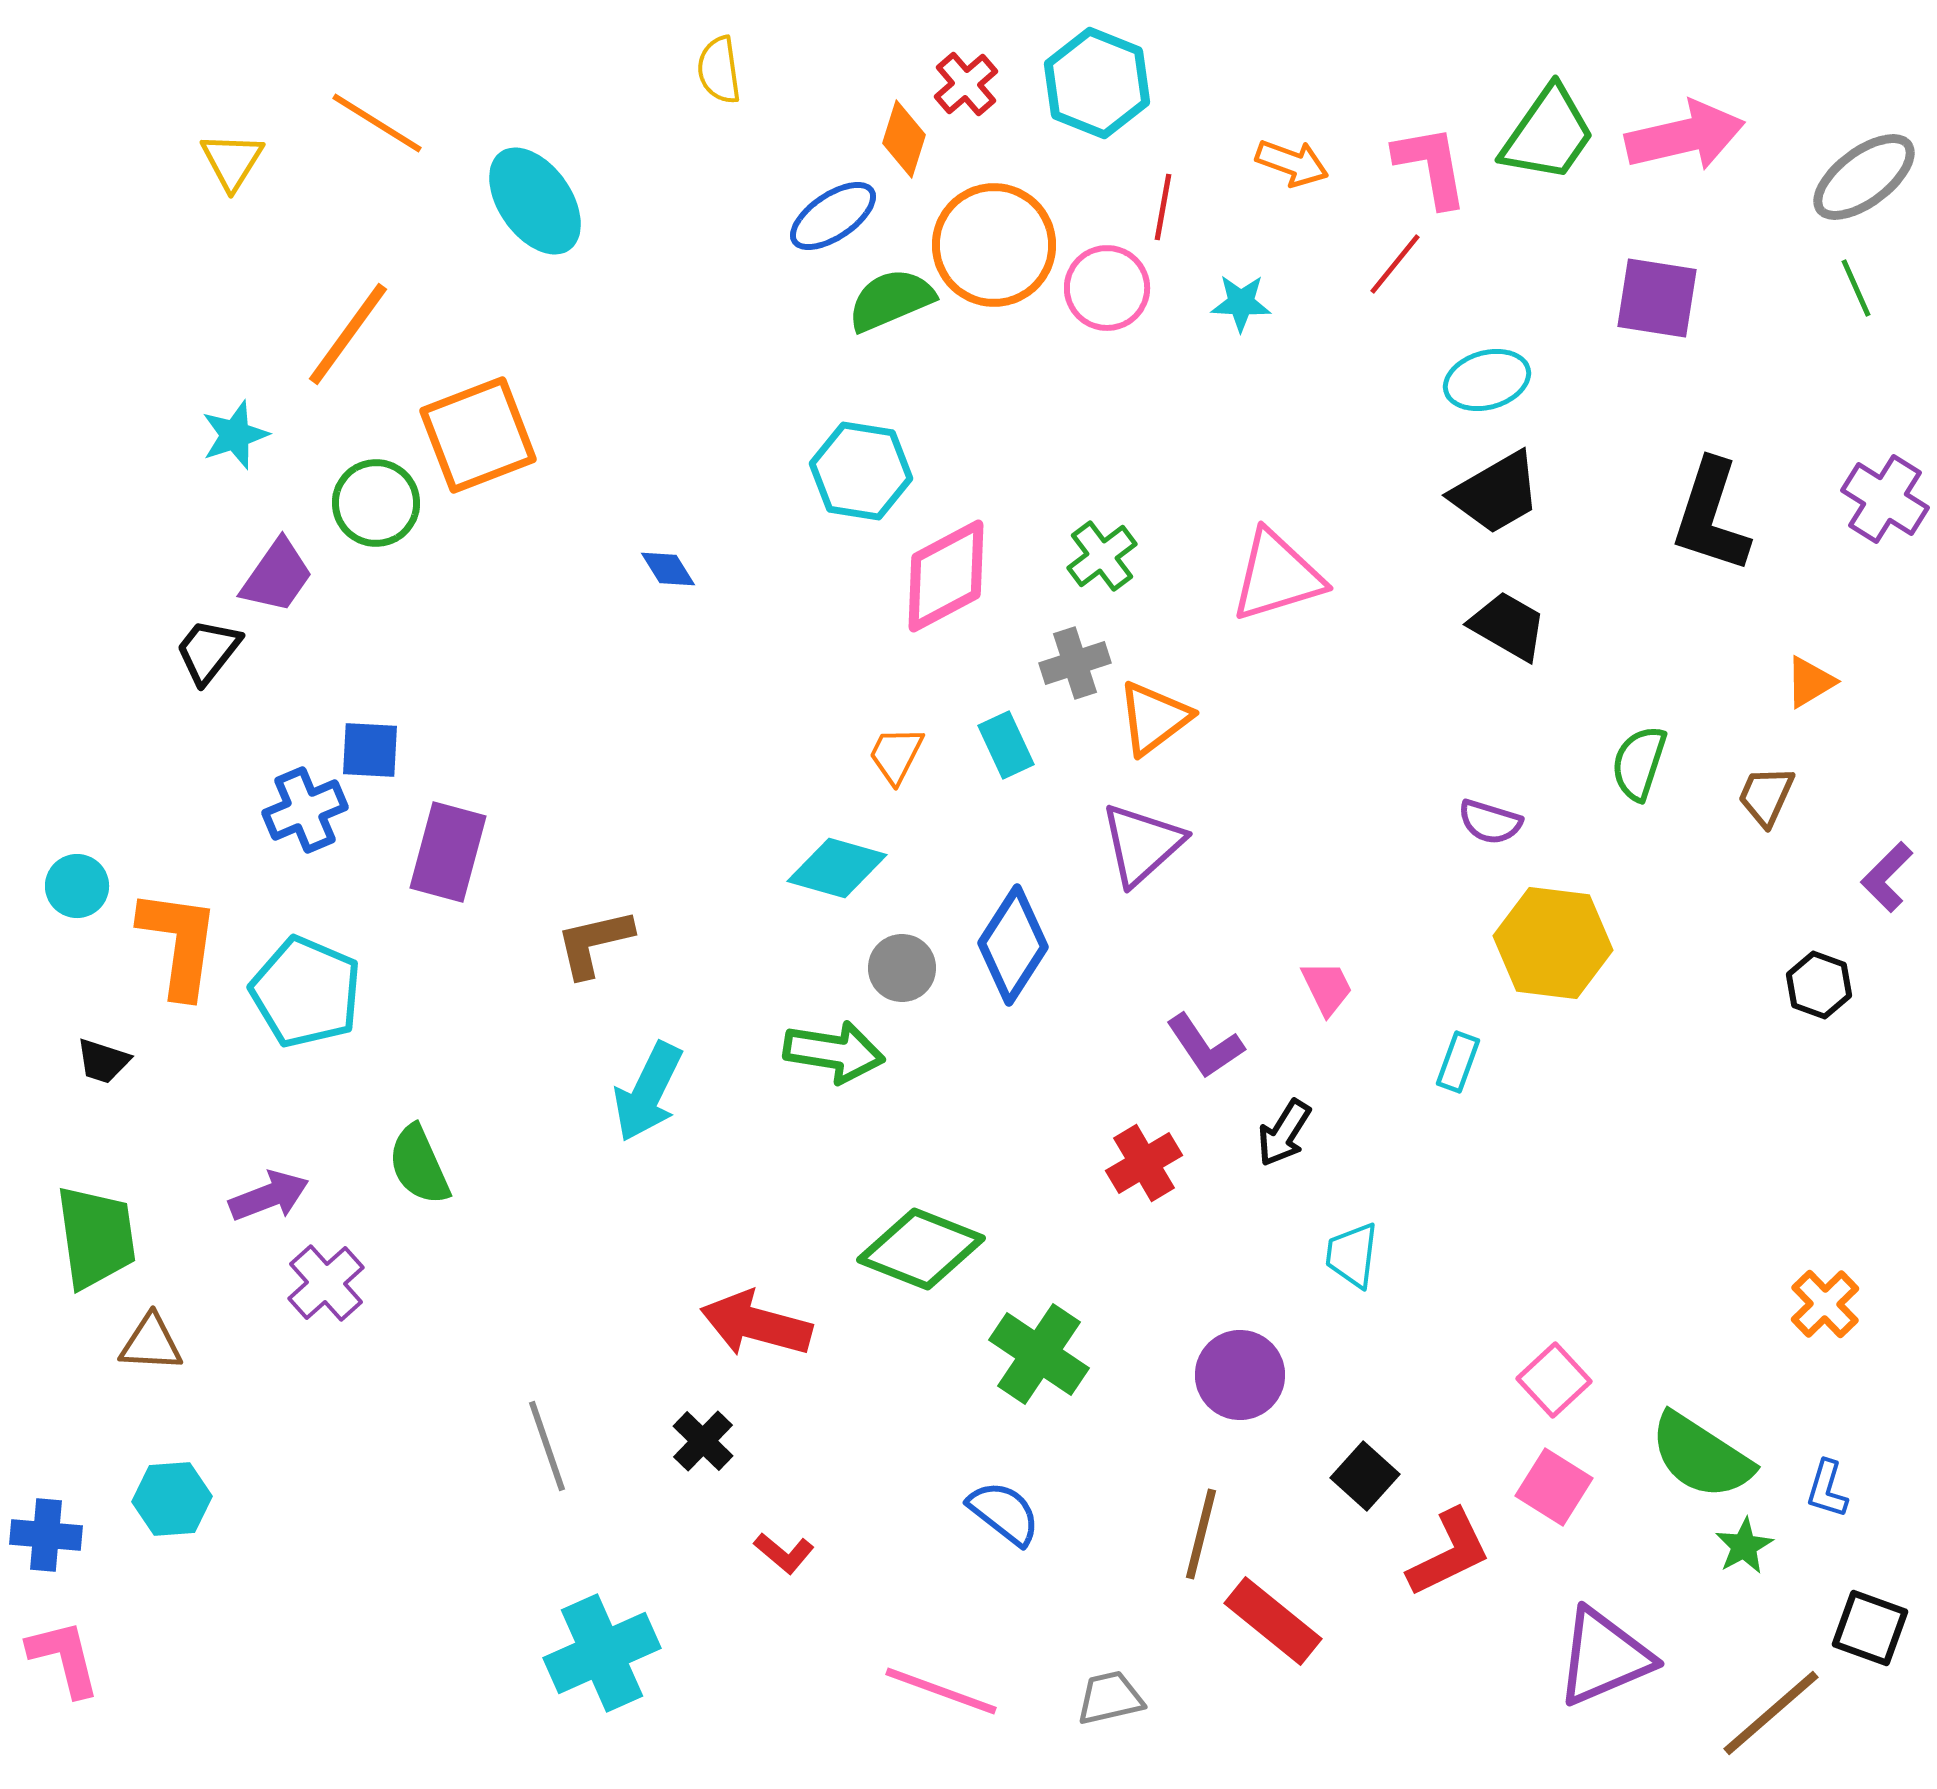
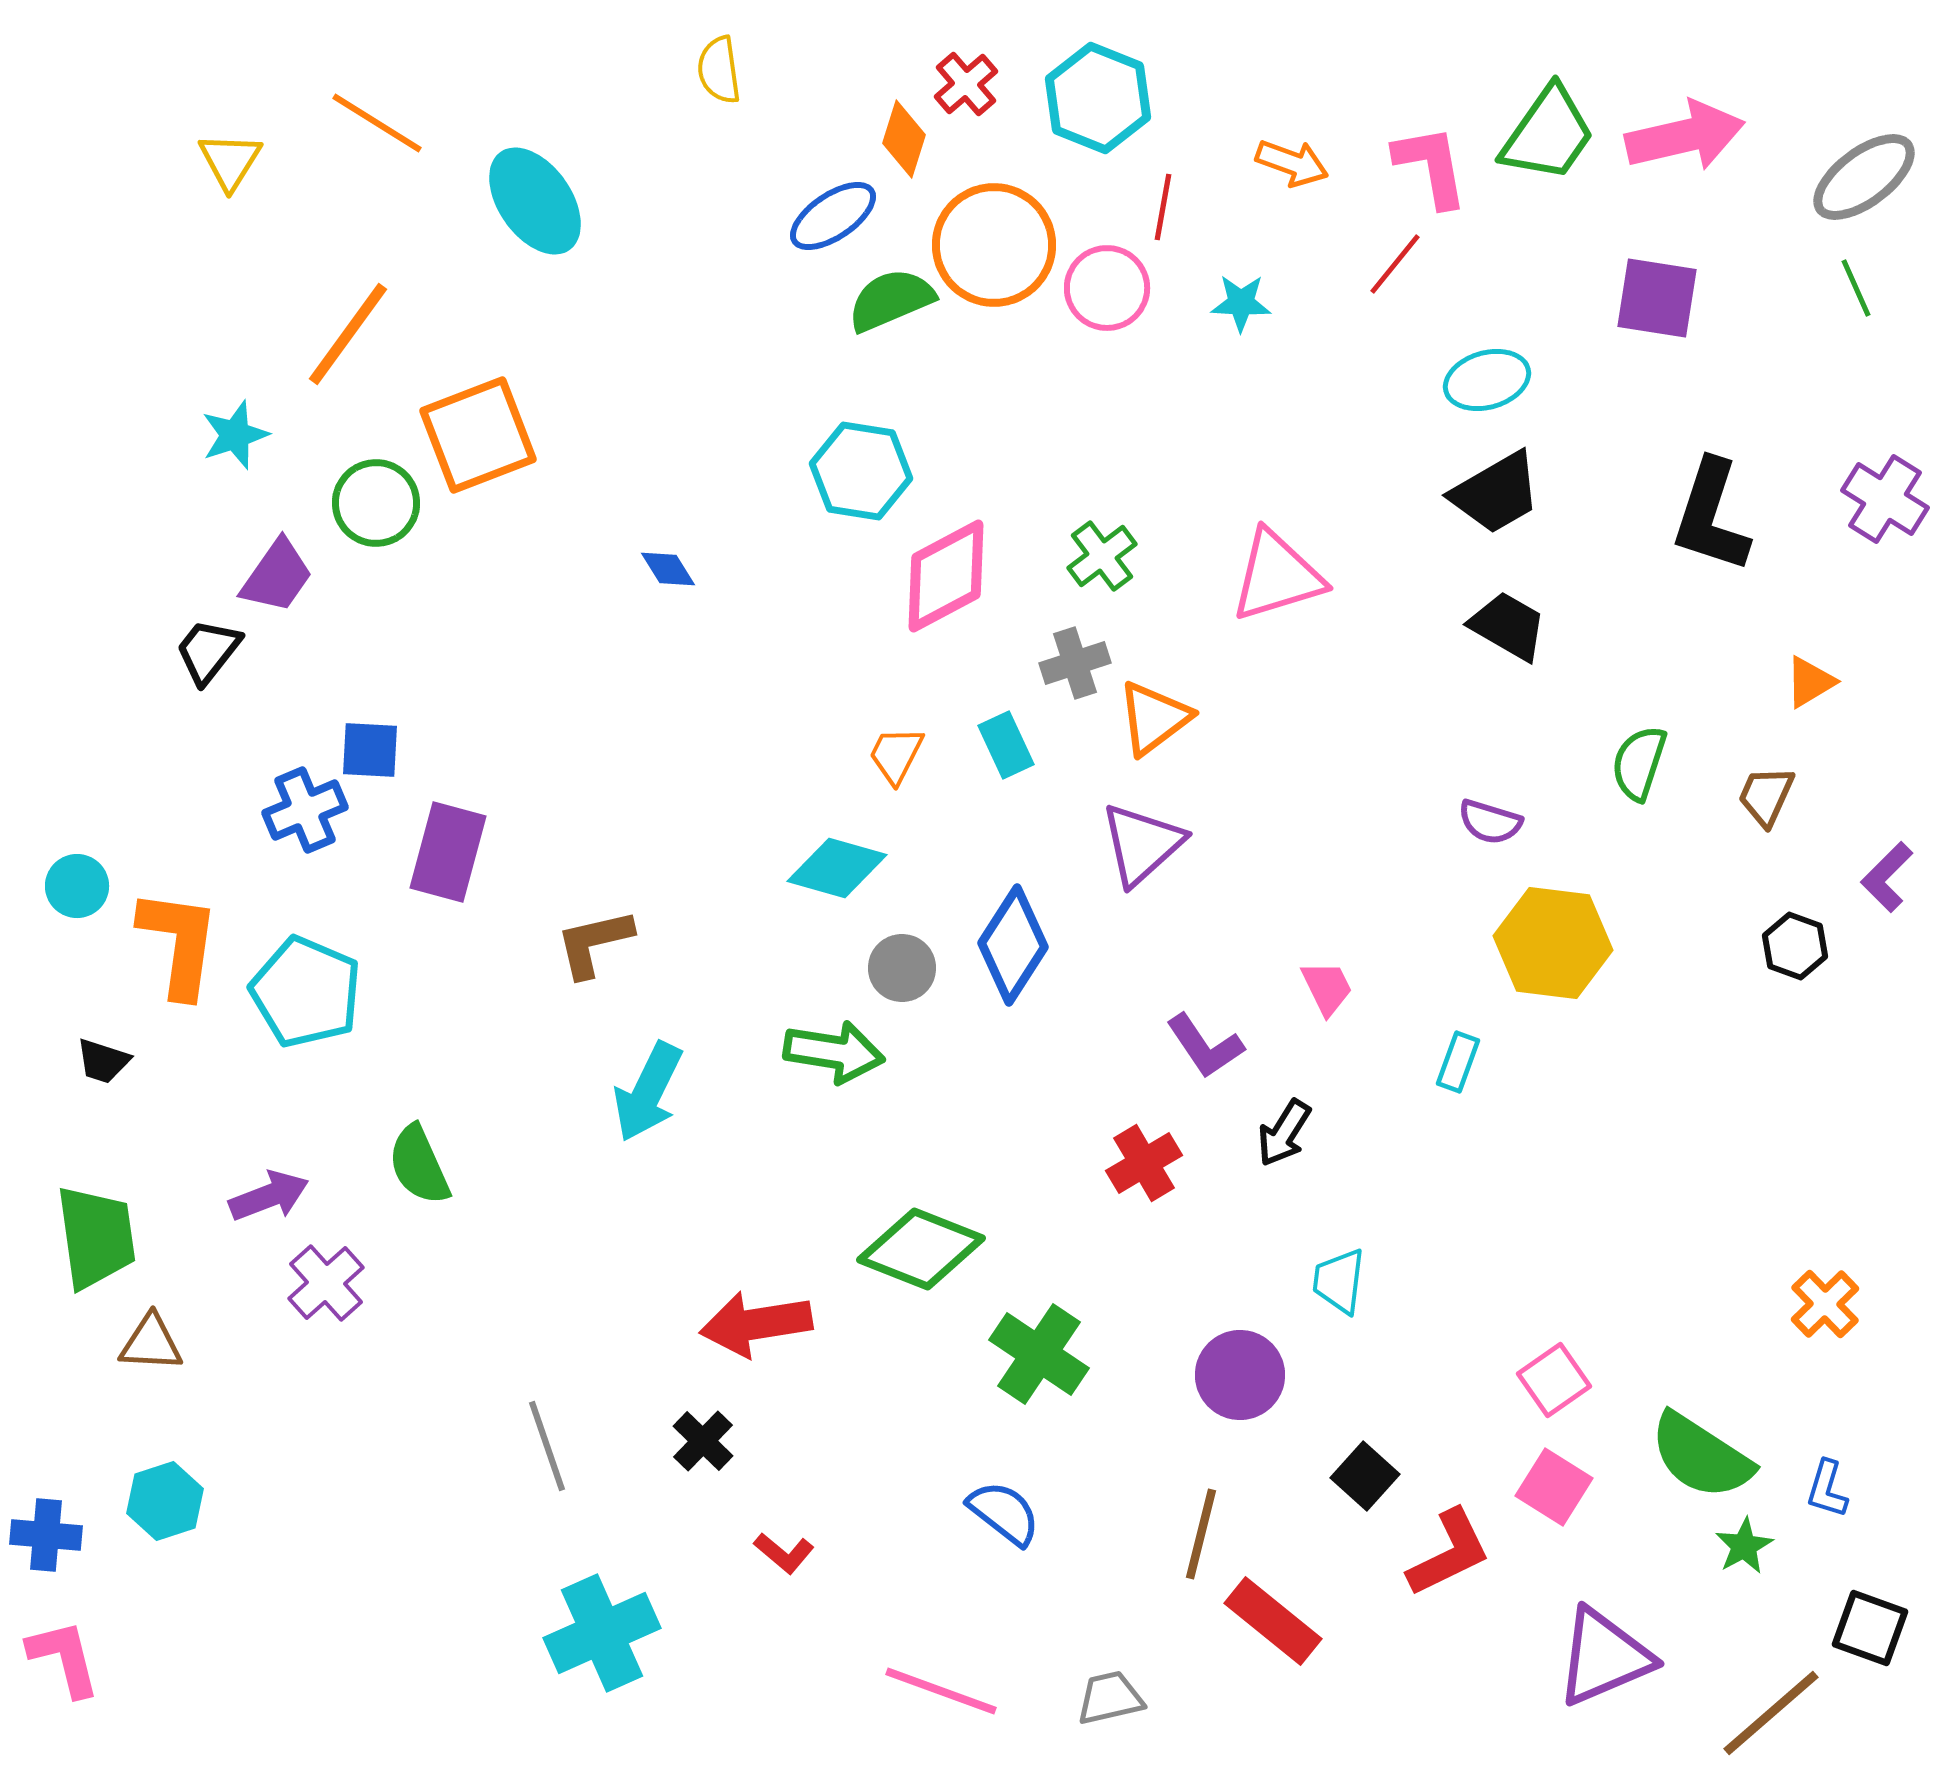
cyan hexagon at (1097, 83): moved 1 px right, 15 px down
yellow triangle at (232, 161): moved 2 px left
black hexagon at (1819, 985): moved 24 px left, 39 px up
cyan trapezoid at (1352, 1255): moved 13 px left, 26 px down
red arrow at (756, 1324): rotated 24 degrees counterclockwise
pink square at (1554, 1380): rotated 8 degrees clockwise
cyan hexagon at (172, 1499): moved 7 px left, 2 px down; rotated 14 degrees counterclockwise
cyan cross at (602, 1653): moved 20 px up
